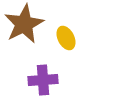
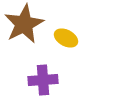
yellow ellipse: rotated 35 degrees counterclockwise
